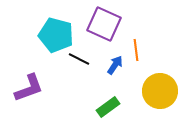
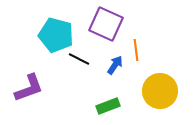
purple square: moved 2 px right
green rectangle: moved 1 px up; rotated 15 degrees clockwise
